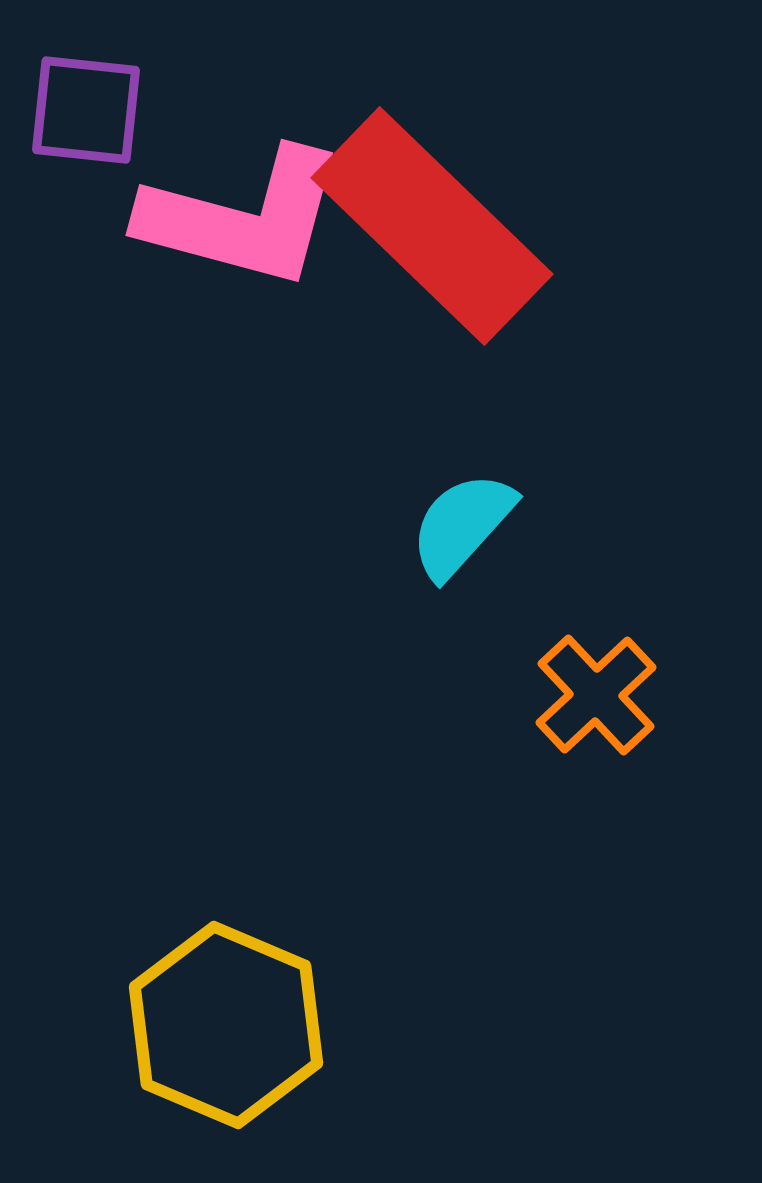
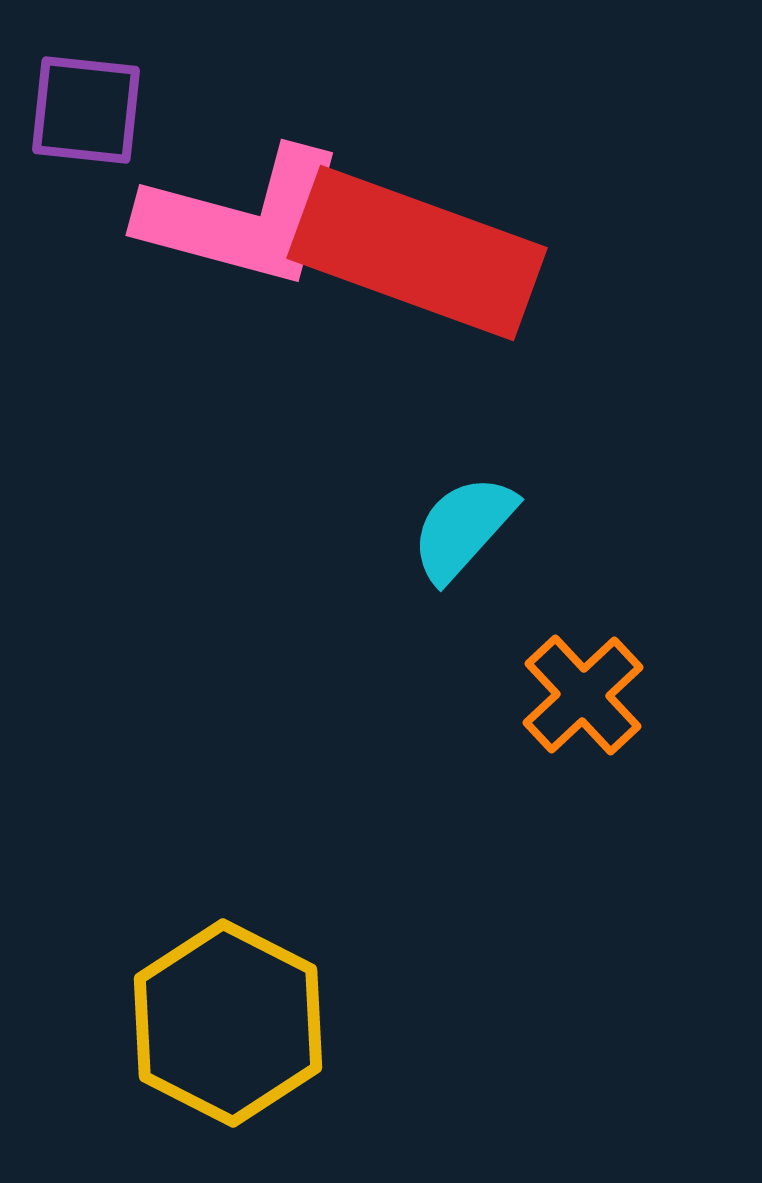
red rectangle: moved 15 px left, 27 px down; rotated 24 degrees counterclockwise
cyan semicircle: moved 1 px right, 3 px down
orange cross: moved 13 px left
yellow hexagon: moved 2 px right, 2 px up; rotated 4 degrees clockwise
